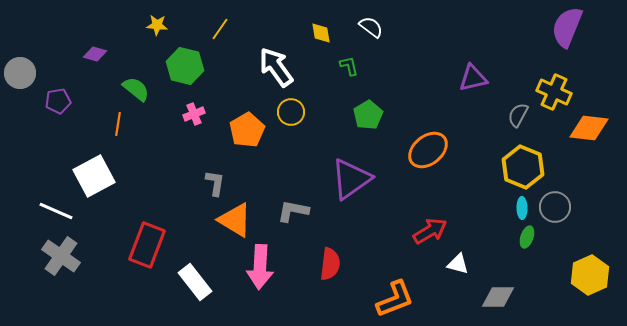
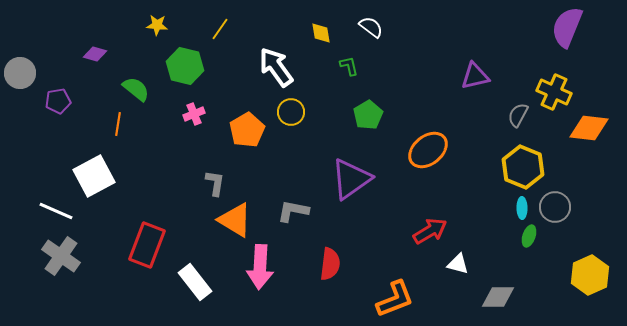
purple triangle at (473, 78): moved 2 px right, 2 px up
green ellipse at (527, 237): moved 2 px right, 1 px up
